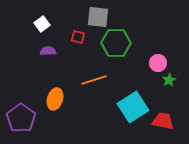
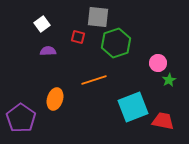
green hexagon: rotated 20 degrees counterclockwise
cyan square: rotated 12 degrees clockwise
